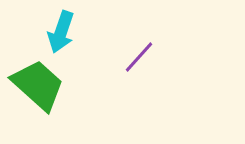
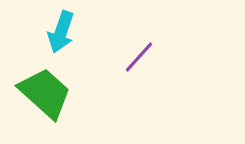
green trapezoid: moved 7 px right, 8 px down
